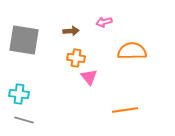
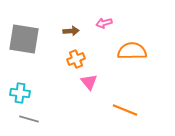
pink arrow: moved 1 px down
gray square: moved 1 px up
orange cross: moved 1 px down; rotated 30 degrees counterclockwise
pink triangle: moved 5 px down
cyan cross: moved 1 px right, 1 px up
orange line: rotated 30 degrees clockwise
gray line: moved 5 px right, 1 px up
